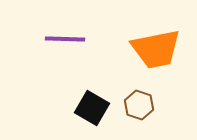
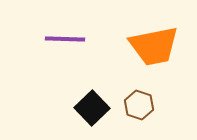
orange trapezoid: moved 2 px left, 3 px up
black square: rotated 16 degrees clockwise
